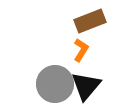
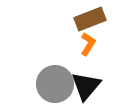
brown rectangle: moved 2 px up
orange L-shape: moved 7 px right, 6 px up
